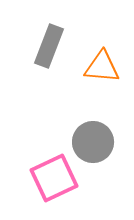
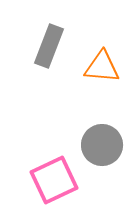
gray circle: moved 9 px right, 3 px down
pink square: moved 2 px down
